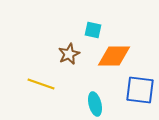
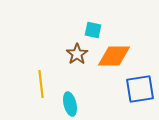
brown star: moved 8 px right; rotated 10 degrees counterclockwise
yellow line: rotated 64 degrees clockwise
blue square: moved 1 px up; rotated 16 degrees counterclockwise
cyan ellipse: moved 25 px left
